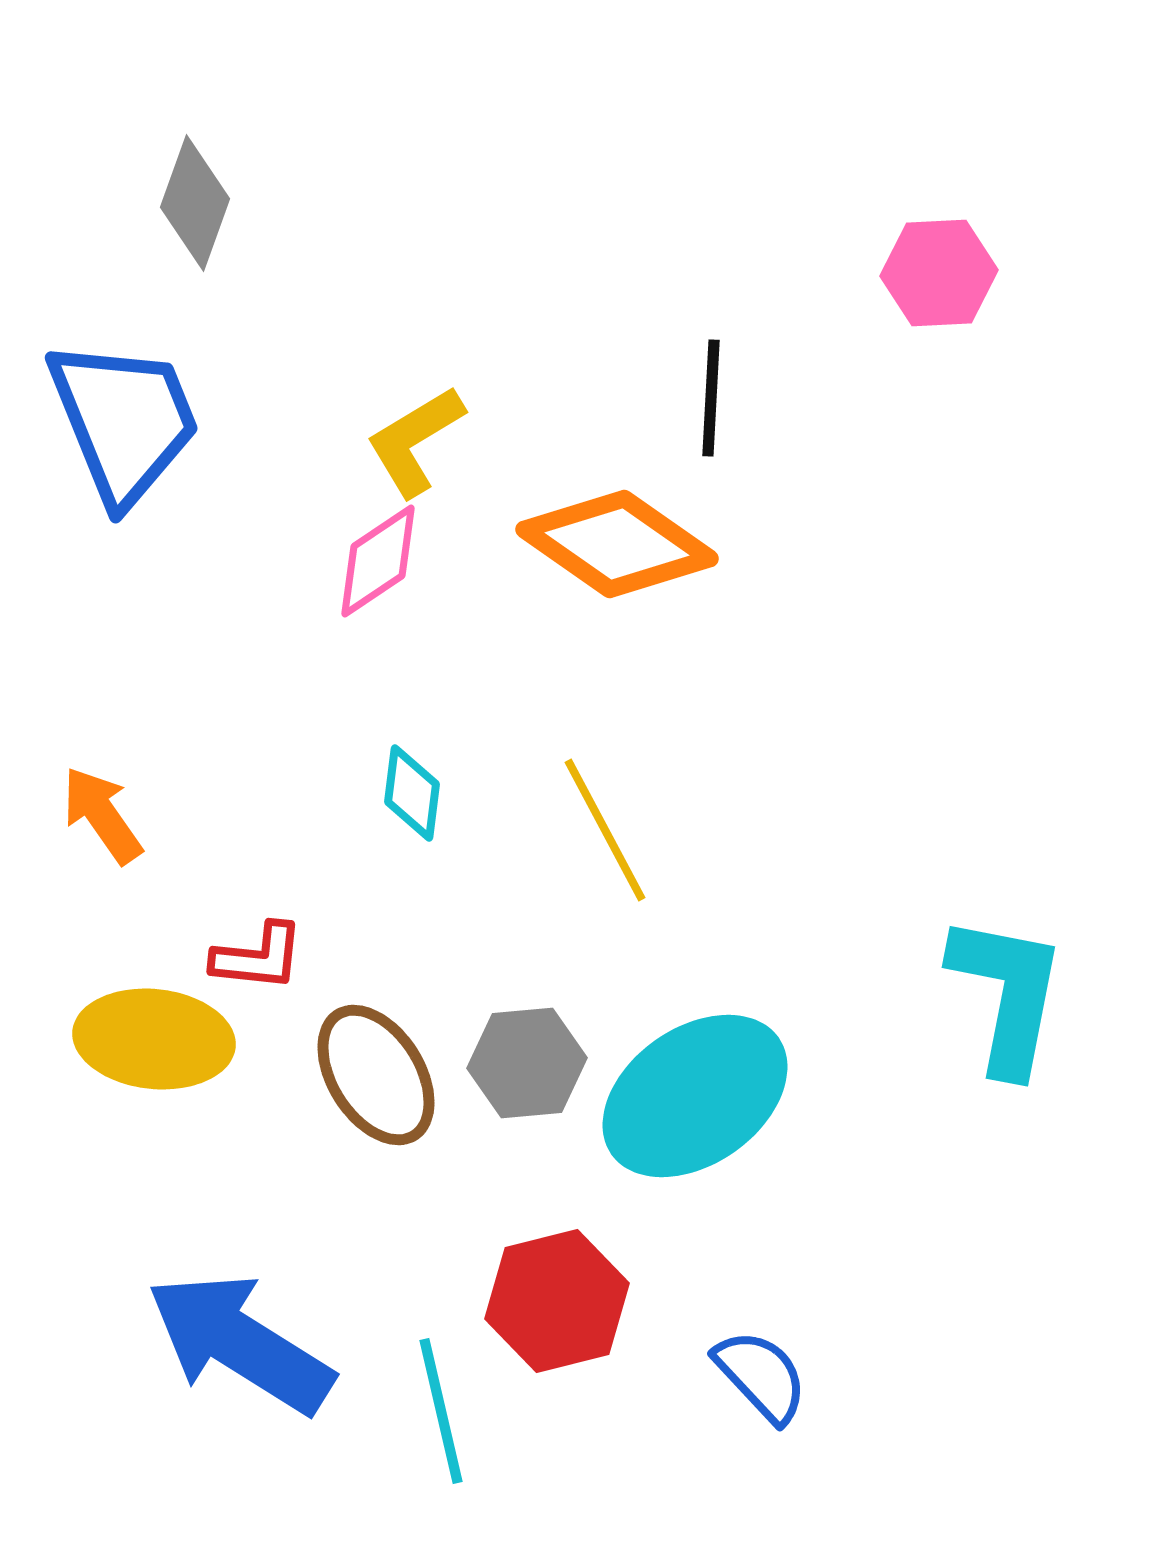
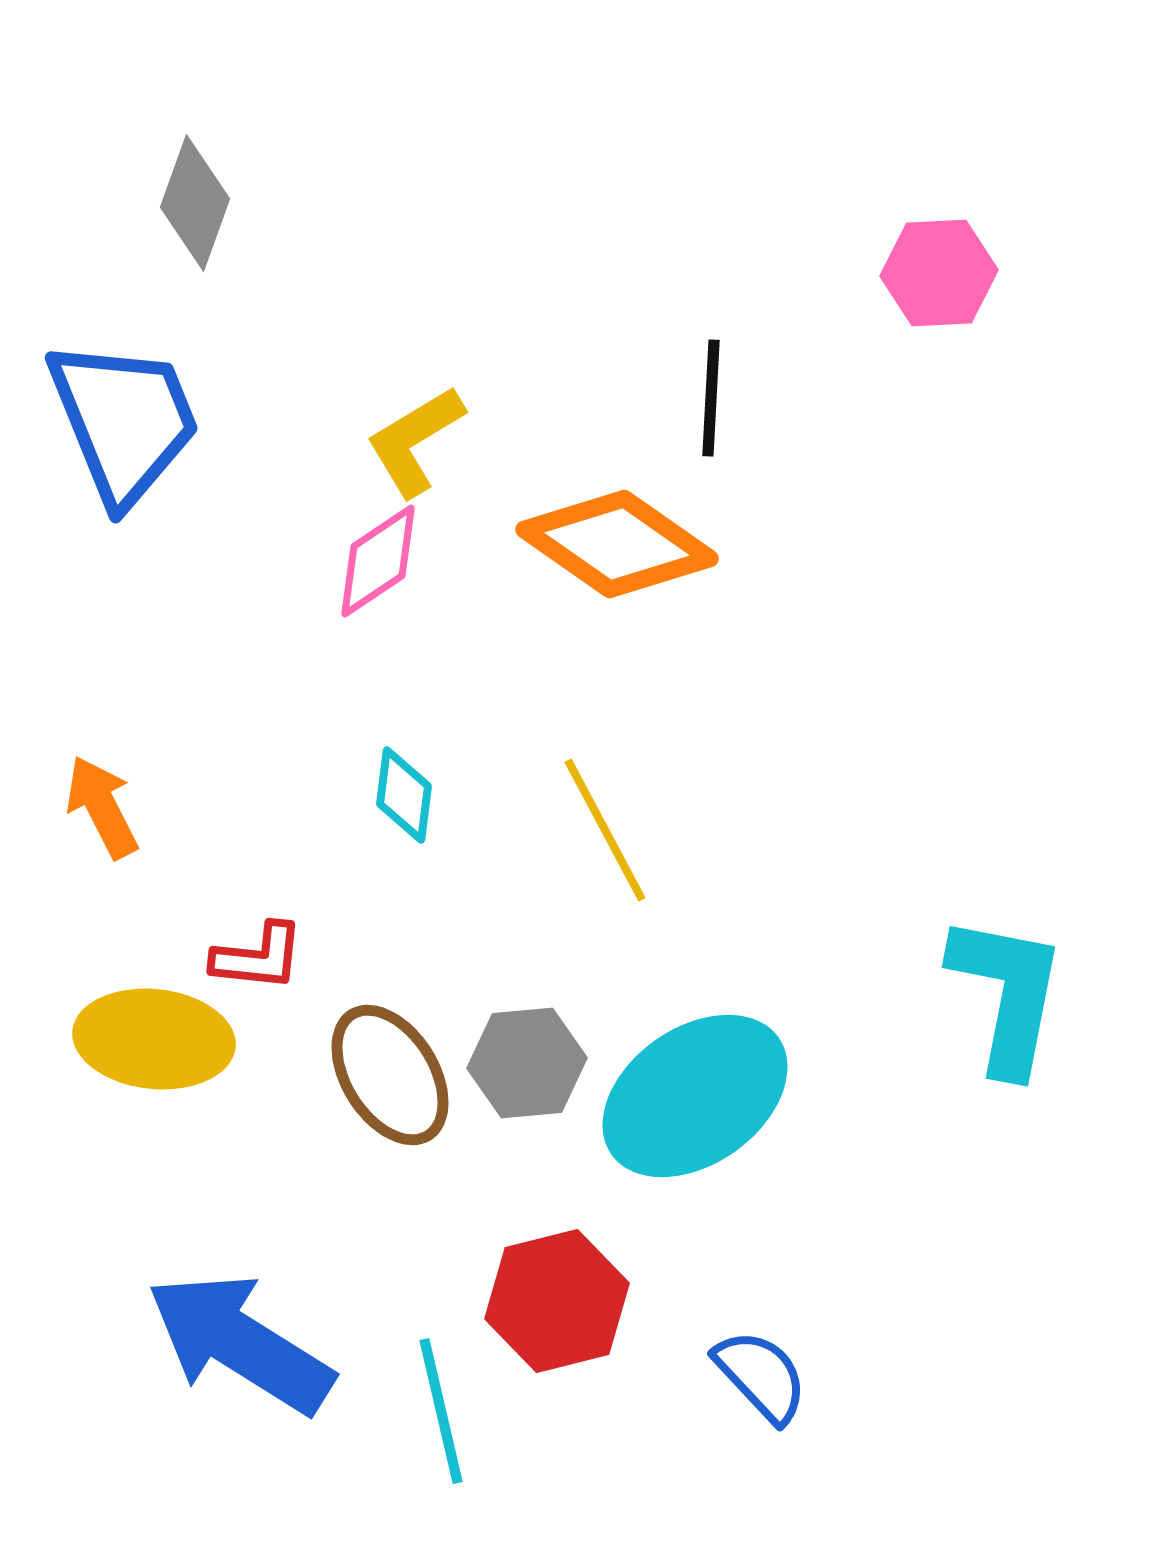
cyan diamond: moved 8 px left, 2 px down
orange arrow: moved 8 px up; rotated 8 degrees clockwise
brown ellipse: moved 14 px right
